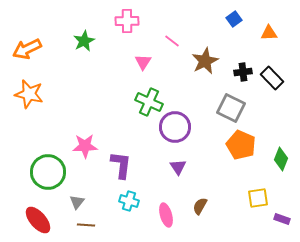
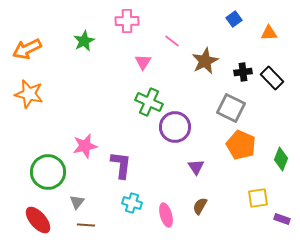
pink star: rotated 10 degrees counterclockwise
purple triangle: moved 18 px right
cyan cross: moved 3 px right, 2 px down
